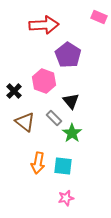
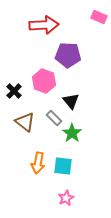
purple pentagon: rotated 30 degrees counterclockwise
pink star: rotated 14 degrees counterclockwise
